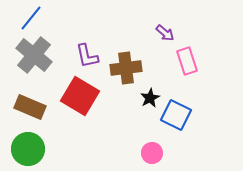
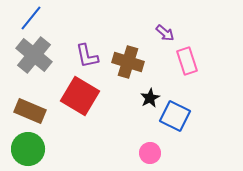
brown cross: moved 2 px right, 6 px up; rotated 24 degrees clockwise
brown rectangle: moved 4 px down
blue square: moved 1 px left, 1 px down
pink circle: moved 2 px left
